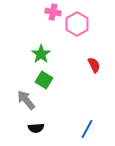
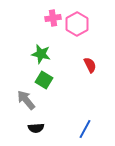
pink cross: moved 6 px down; rotated 21 degrees counterclockwise
green star: rotated 24 degrees counterclockwise
red semicircle: moved 4 px left
blue line: moved 2 px left
